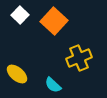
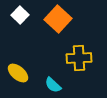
orange square: moved 4 px right, 2 px up
yellow cross: rotated 20 degrees clockwise
yellow ellipse: moved 1 px right, 1 px up
